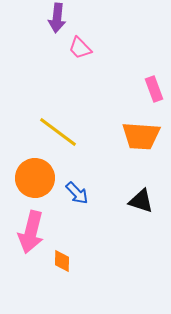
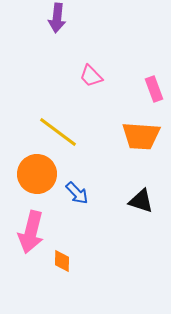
pink trapezoid: moved 11 px right, 28 px down
orange circle: moved 2 px right, 4 px up
